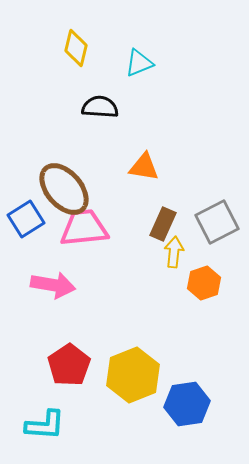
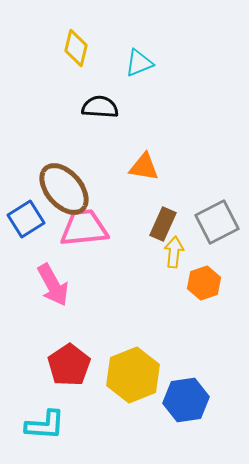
pink arrow: rotated 51 degrees clockwise
blue hexagon: moved 1 px left, 4 px up
